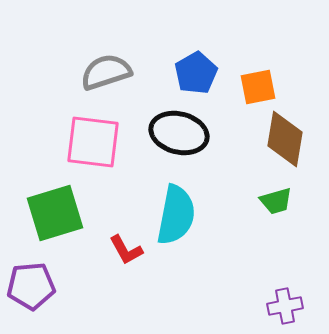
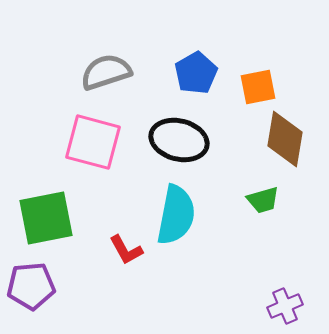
black ellipse: moved 7 px down
pink square: rotated 8 degrees clockwise
green trapezoid: moved 13 px left, 1 px up
green square: moved 9 px left, 5 px down; rotated 6 degrees clockwise
purple cross: rotated 12 degrees counterclockwise
